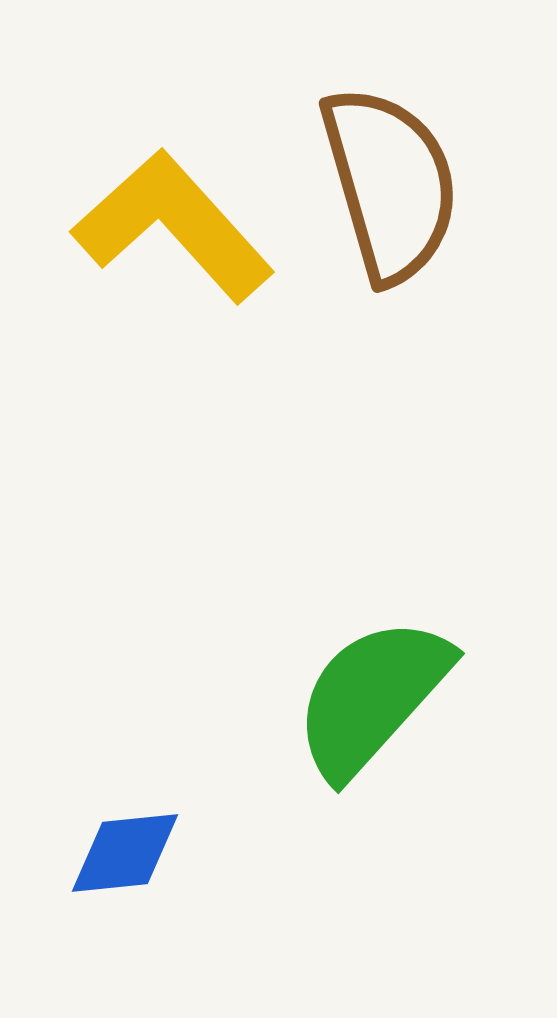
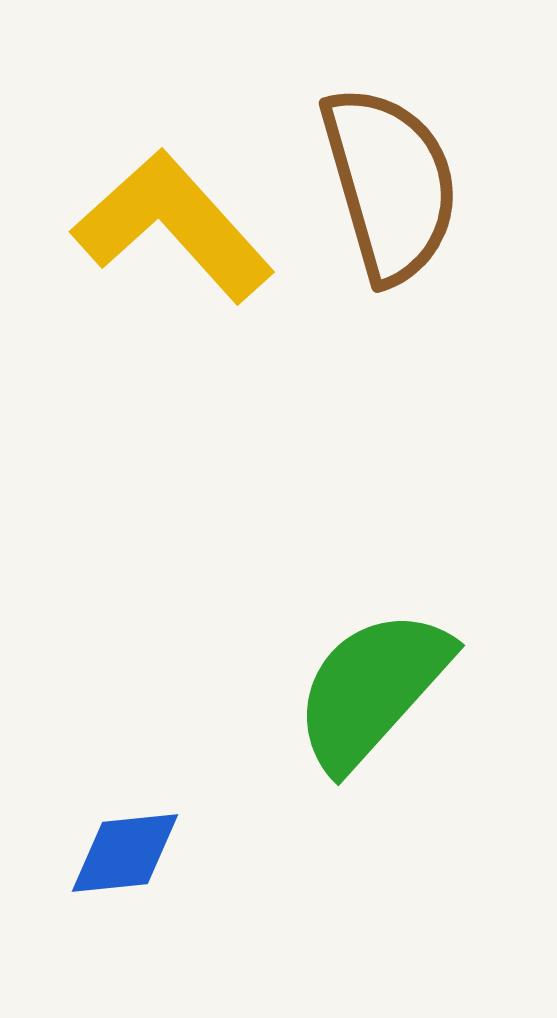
green semicircle: moved 8 px up
